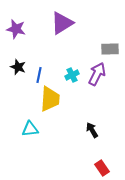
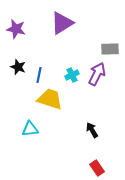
yellow trapezoid: rotated 76 degrees counterclockwise
red rectangle: moved 5 px left
